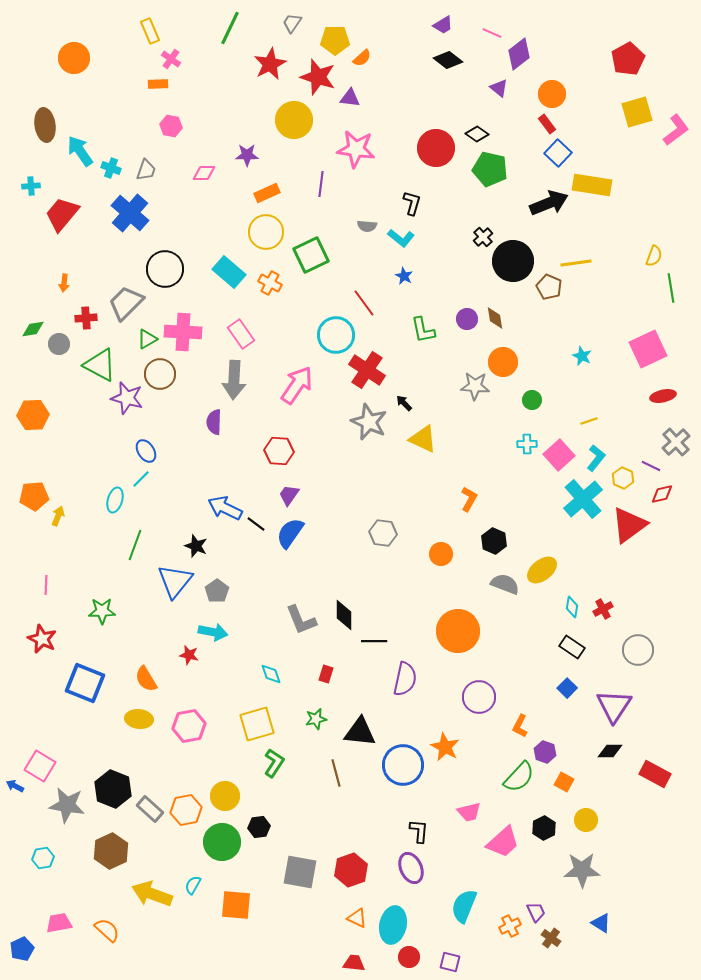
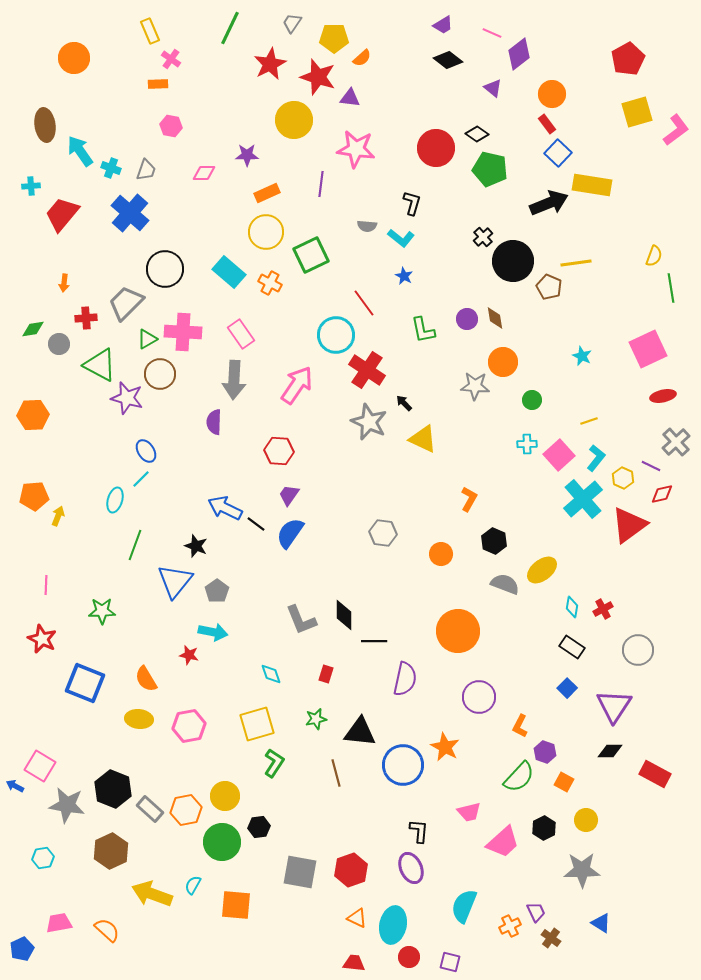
yellow pentagon at (335, 40): moved 1 px left, 2 px up
purple triangle at (499, 88): moved 6 px left
